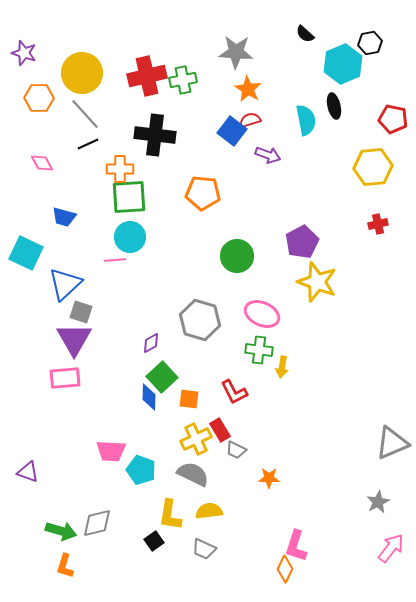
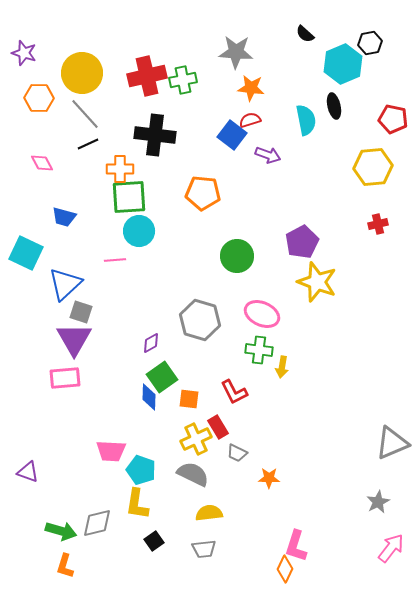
orange star at (248, 89): moved 3 px right, 1 px up; rotated 24 degrees counterclockwise
blue square at (232, 131): moved 4 px down
cyan circle at (130, 237): moved 9 px right, 6 px up
green square at (162, 377): rotated 8 degrees clockwise
red rectangle at (220, 430): moved 2 px left, 3 px up
gray trapezoid at (236, 450): moved 1 px right, 3 px down
yellow semicircle at (209, 511): moved 2 px down
yellow L-shape at (170, 515): moved 33 px left, 11 px up
gray trapezoid at (204, 549): rotated 30 degrees counterclockwise
